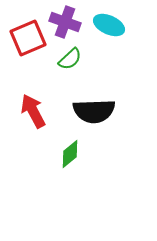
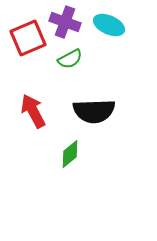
green semicircle: rotated 15 degrees clockwise
